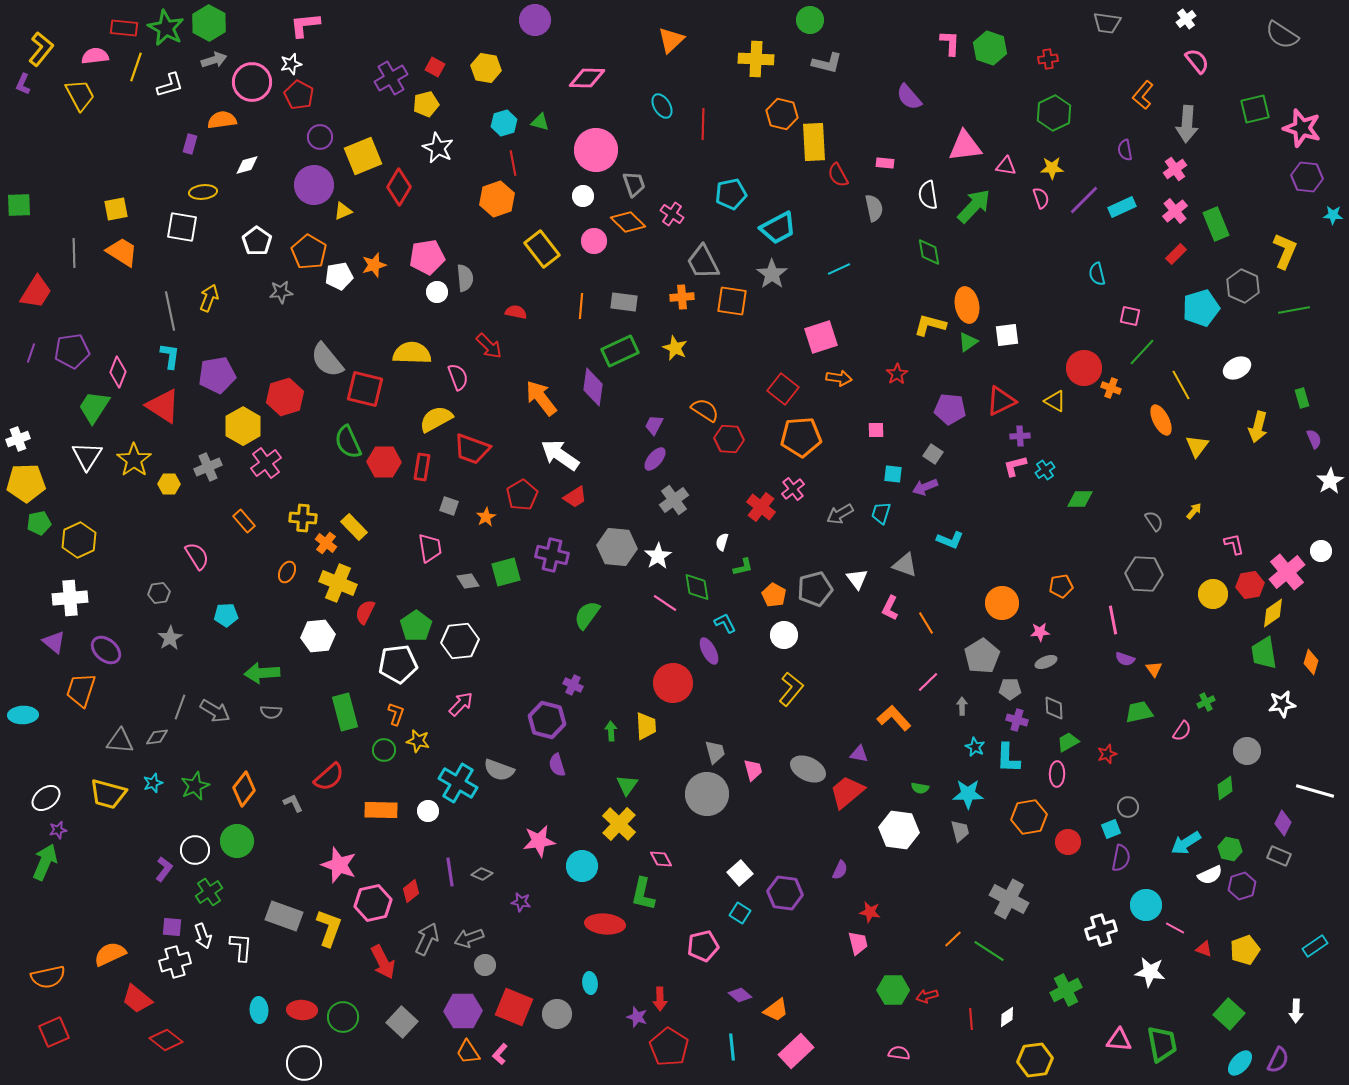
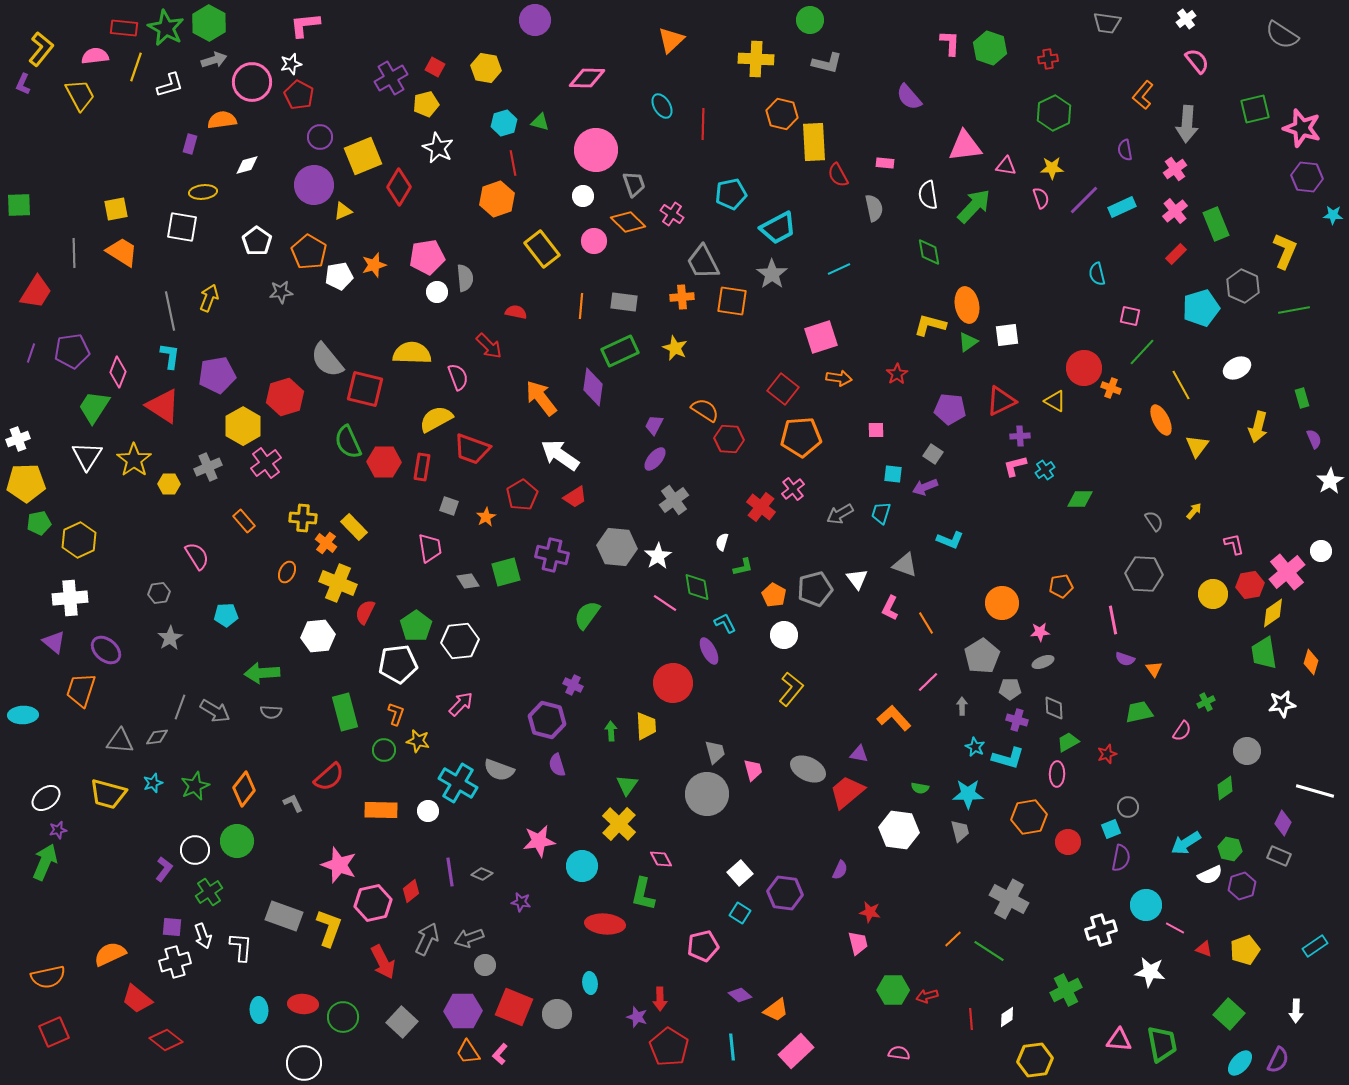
gray ellipse at (1046, 662): moved 3 px left
cyan L-shape at (1008, 758): rotated 76 degrees counterclockwise
red ellipse at (302, 1010): moved 1 px right, 6 px up
